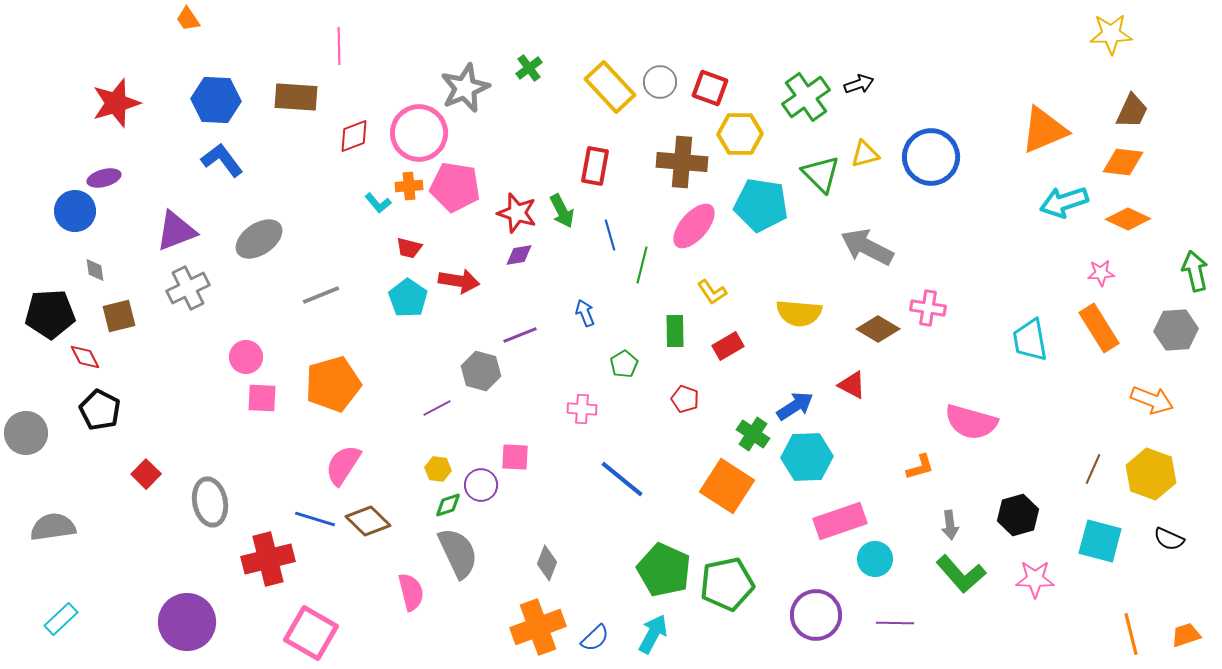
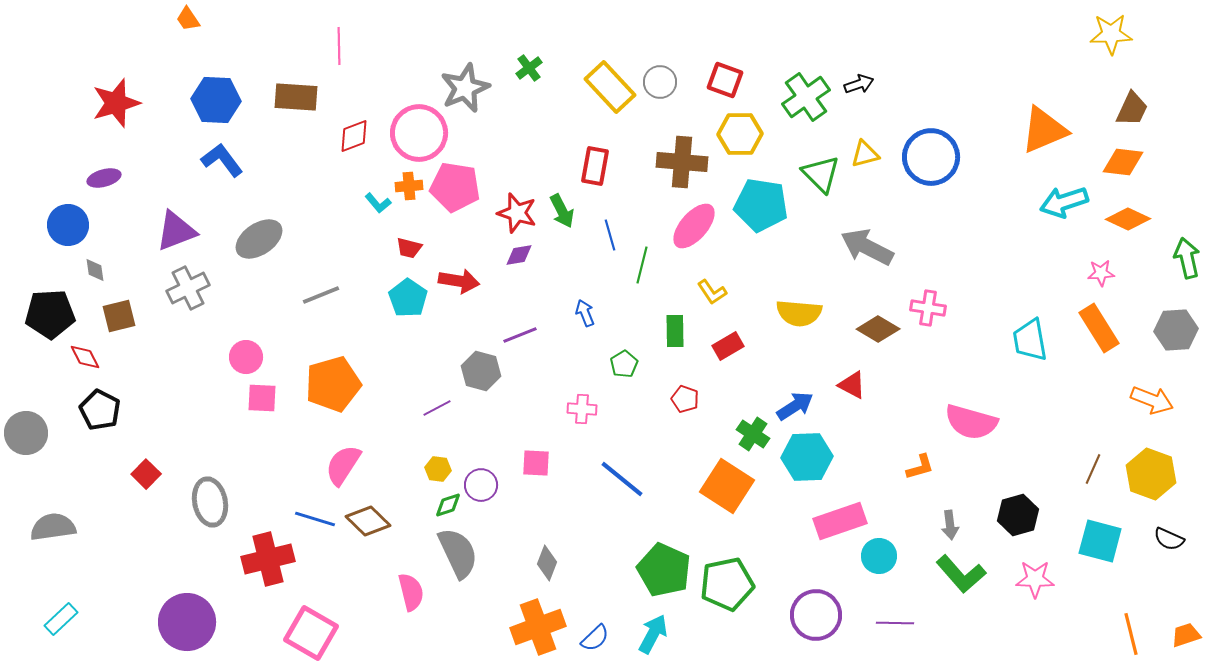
red square at (710, 88): moved 15 px right, 8 px up
brown trapezoid at (1132, 111): moved 2 px up
blue circle at (75, 211): moved 7 px left, 14 px down
green arrow at (1195, 271): moved 8 px left, 13 px up
pink square at (515, 457): moved 21 px right, 6 px down
cyan circle at (875, 559): moved 4 px right, 3 px up
